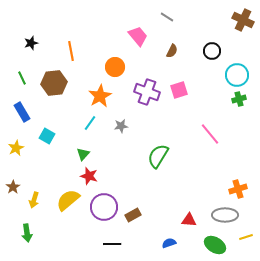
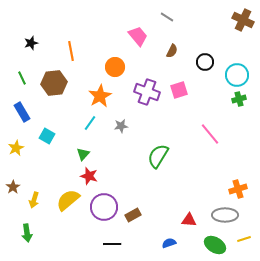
black circle: moved 7 px left, 11 px down
yellow line: moved 2 px left, 2 px down
